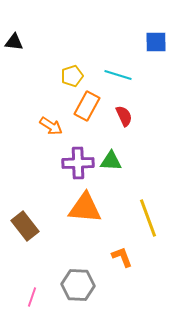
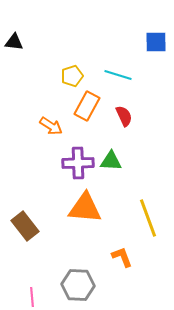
pink line: rotated 24 degrees counterclockwise
